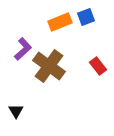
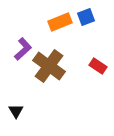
red rectangle: rotated 18 degrees counterclockwise
